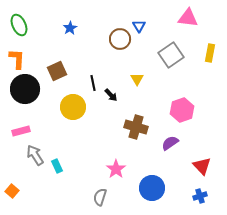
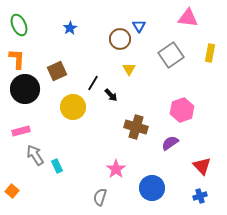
yellow triangle: moved 8 px left, 10 px up
black line: rotated 42 degrees clockwise
